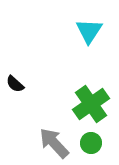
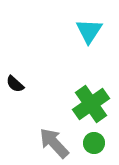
green circle: moved 3 px right
